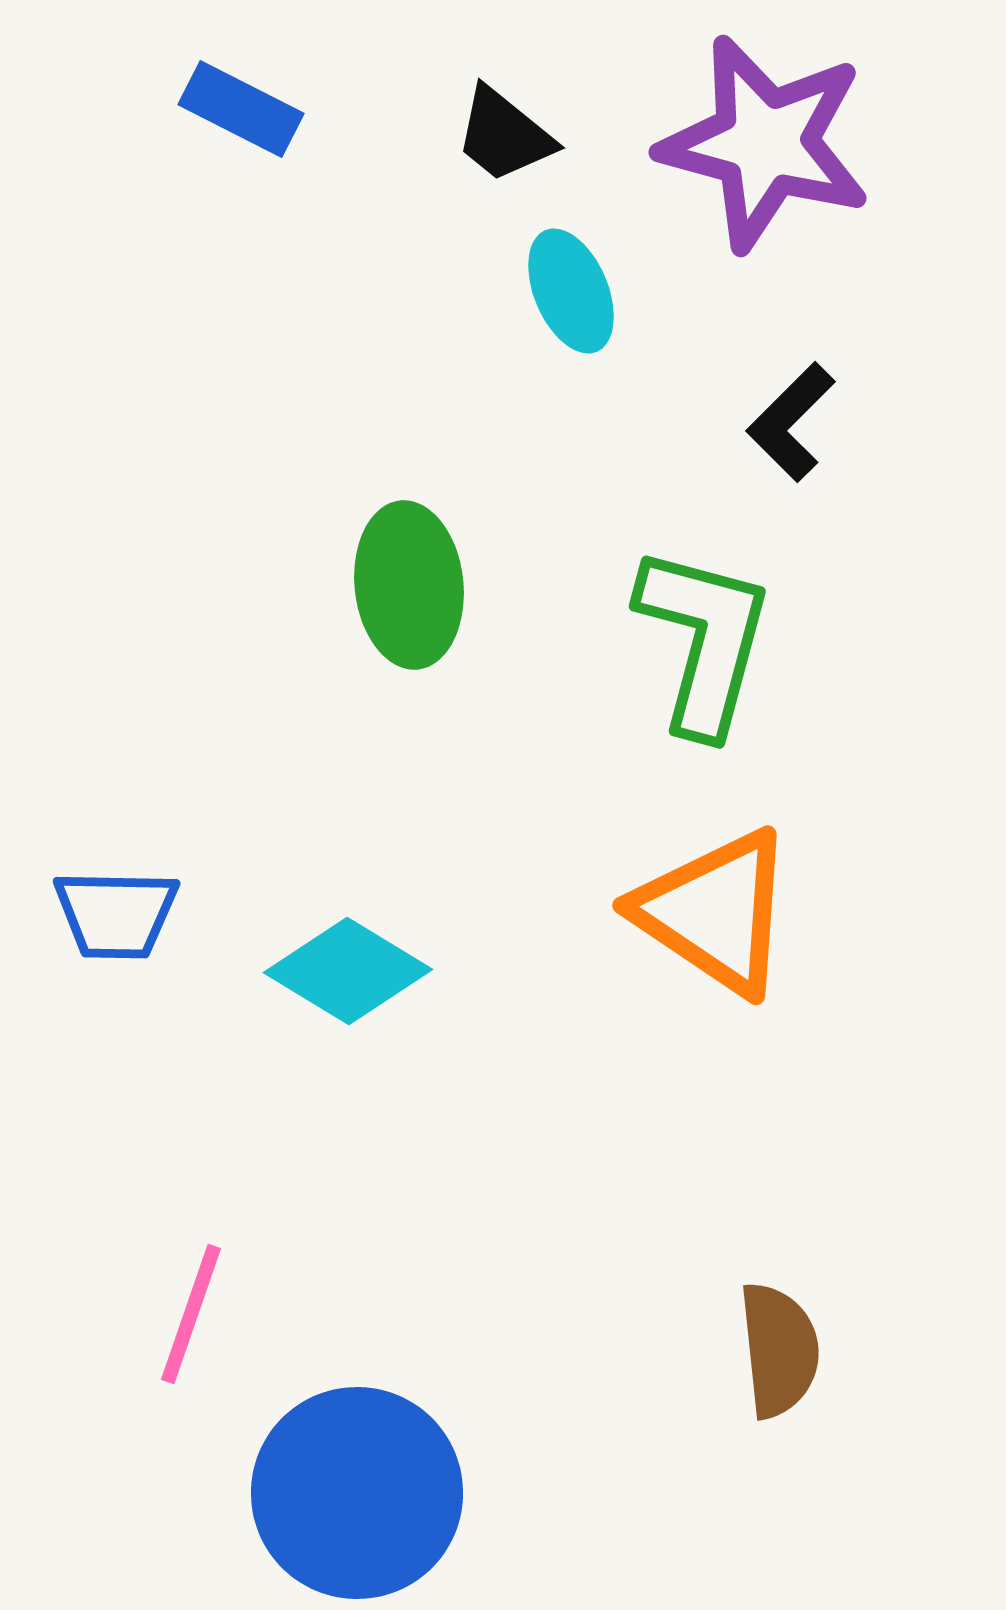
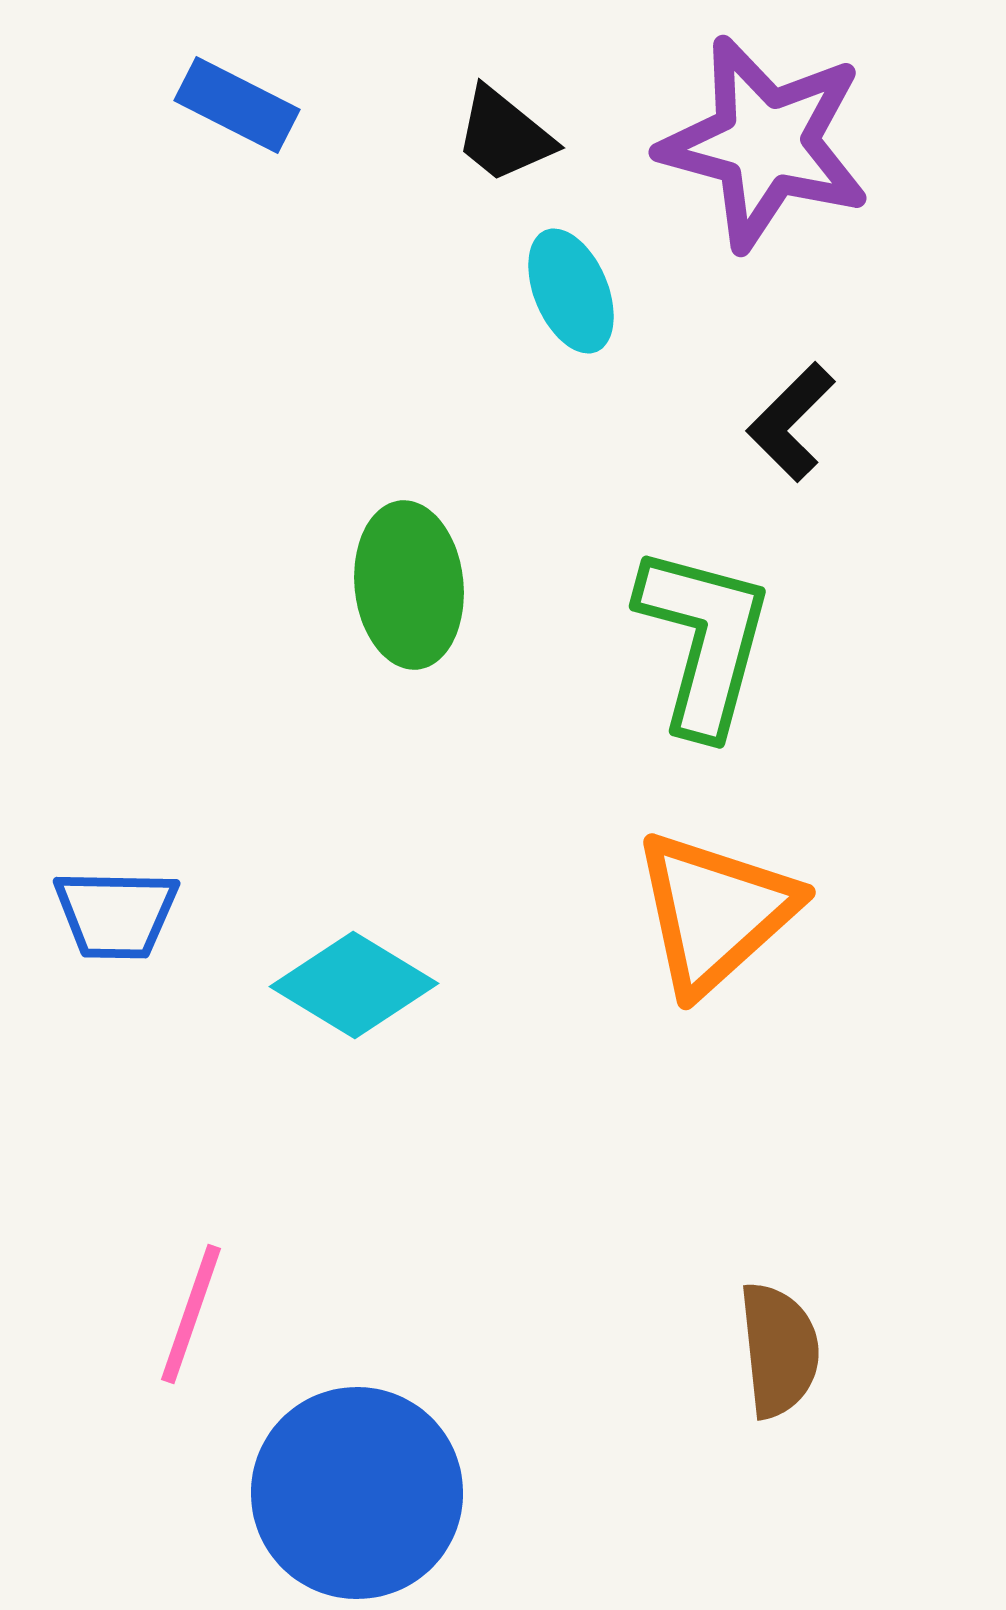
blue rectangle: moved 4 px left, 4 px up
orange triangle: rotated 44 degrees clockwise
cyan diamond: moved 6 px right, 14 px down
